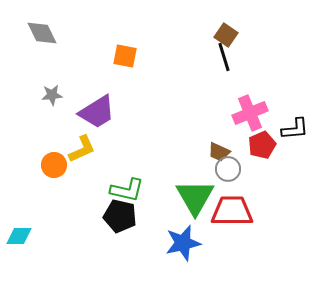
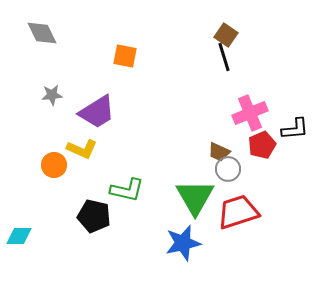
yellow L-shape: rotated 48 degrees clockwise
red trapezoid: moved 6 px right, 1 px down; rotated 18 degrees counterclockwise
black pentagon: moved 26 px left
